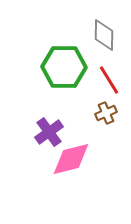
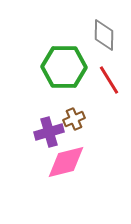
brown cross: moved 32 px left, 6 px down
purple cross: rotated 20 degrees clockwise
pink diamond: moved 5 px left, 3 px down
